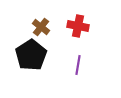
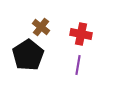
red cross: moved 3 px right, 8 px down
black pentagon: moved 3 px left
